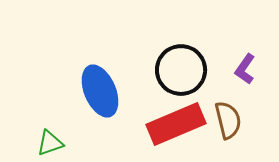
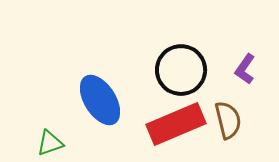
blue ellipse: moved 9 px down; rotated 9 degrees counterclockwise
